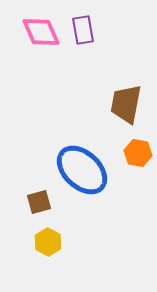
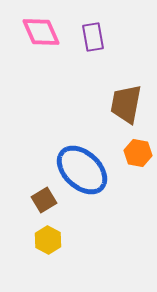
purple rectangle: moved 10 px right, 7 px down
brown square: moved 5 px right, 2 px up; rotated 15 degrees counterclockwise
yellow hexagon: moved 2 px up
